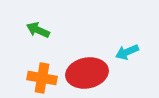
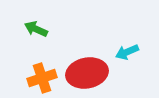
green arrow: moved 2 px left, 1 px up
orange cross: rotated 28 degrees counterclockwise
